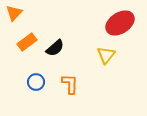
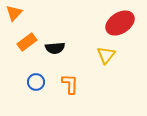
black semicircle: rotated 36 degrees clockwise
